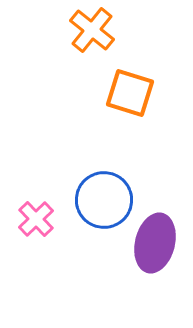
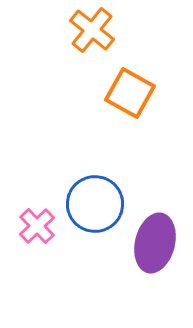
orange square: rotated 12 degrees clockwise
blue circle: moved 9 px left, 4 px down
pink cross: moved 1 px right, 7 px down
